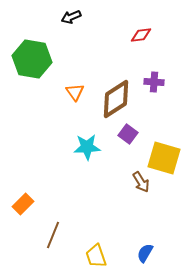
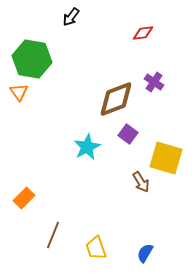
black arrow: rotated 30 degrees counterclockwise
red diamond: moved 2 px right, 2 px up
purple cross: rotated 30 degrees clockwise
orange triangle: moved 56 px left
brown diamond: rotated 12 degrees clockwise
cyan star: rotated 24 degrees counterclockwise
yellow square: moved 2 px right
orange rectangle: moved 1 px right, 6 px up
yellow trapezoid: moved 8 px up
